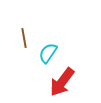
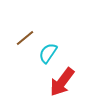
brown line: moved 1 px right; rotated 60 degrees clockwise
